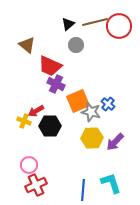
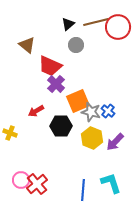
brown line: moved 1 px right
red circle: moved 1 px left, 1 px down
purple cross: rotated 18 degrees clockwise
blue cross: moved 7 px down
yellow cross: moved 14 px left, 12 px down
black hexagon: moved 11 px right
yellow hexagon: rotated 25 degrees clockwise
pink circle: moved 8 px left, 15 px down
red cross: moved 1 px right, 1 px up; rotated 15 degrees counterclockwise
